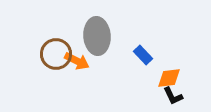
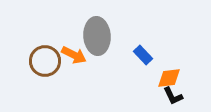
brown circle: moved 11 px left, 7 px down
orange arrow: moved 3 px left, 6 px up
